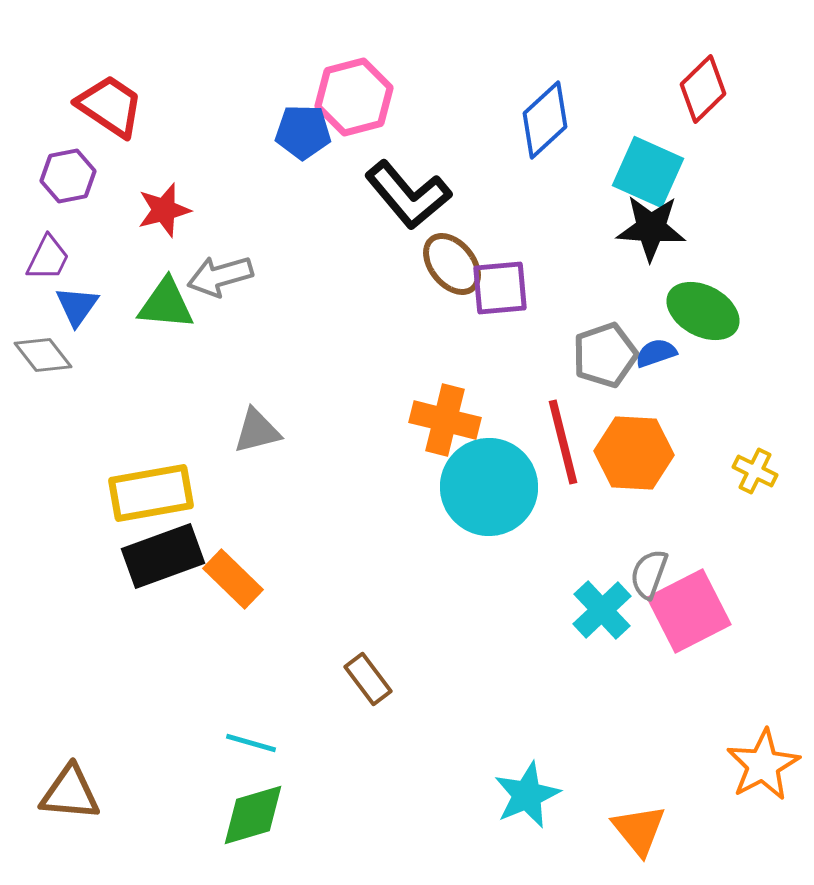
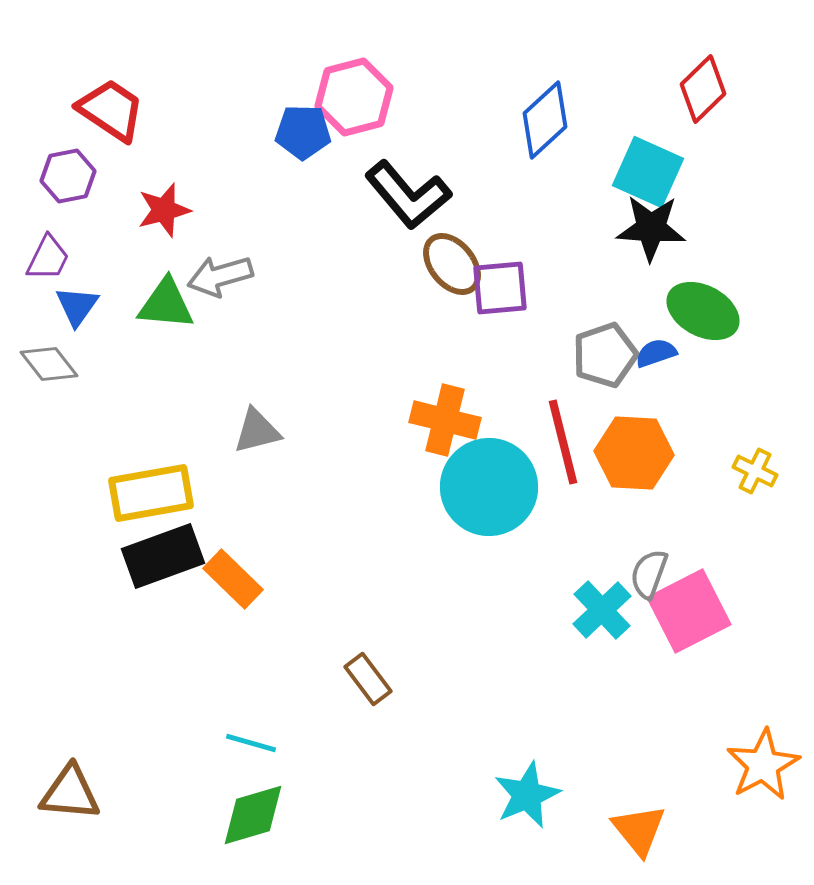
red trapezoid: moved 1 px right, 4 px down
gray diamond: moved 6 px right, 9 px down
